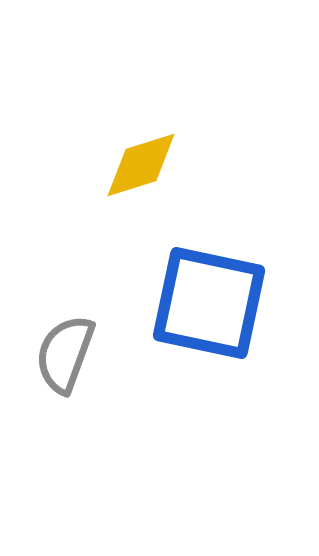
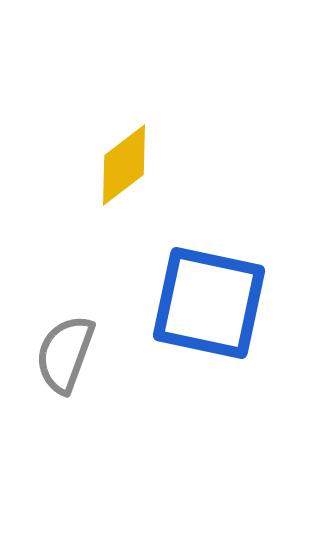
yellow diamond: moved 17 px left; rotated 20 degrees counterclockwise
